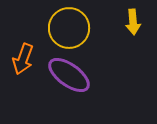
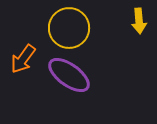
yellow arrow: moved 6 px right, 1 px up
orange arrow: rotated 16 degrees clockwise
